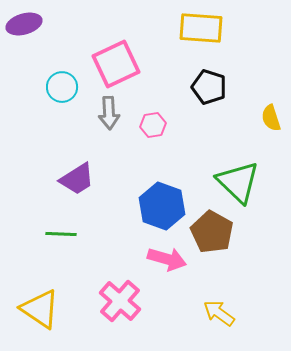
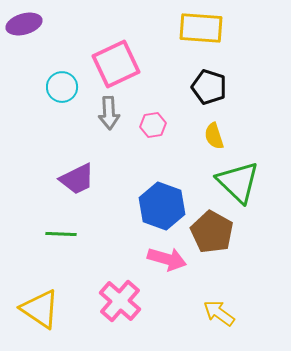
yellow semicircle: moved 57 px left, 18 px down
purple trapezoid: rotated 6 degrees clockwise
